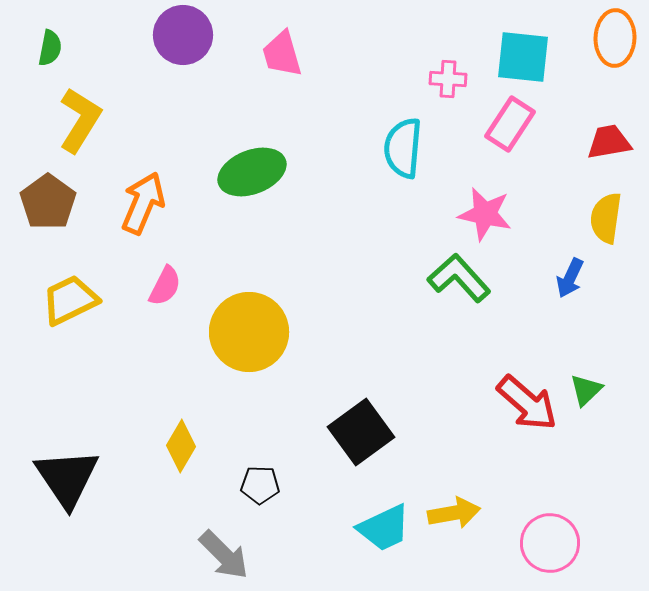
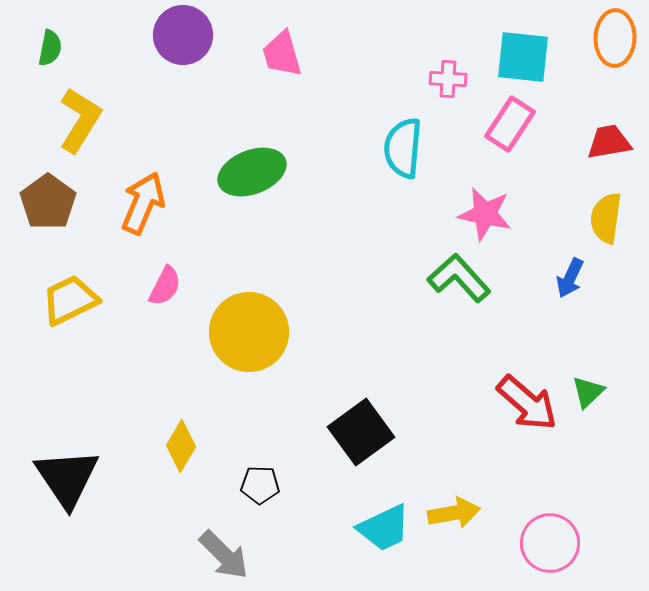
green triangle: moved 2 px right, 2 px down
